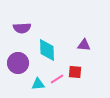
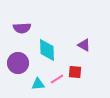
purple triangle: rotated 24 degrees clockwise
